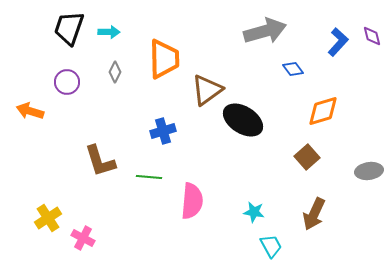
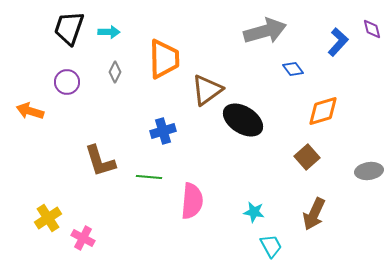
purple diamond: moved 7 px up
